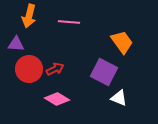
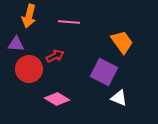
red arrow: moved 13 px up
